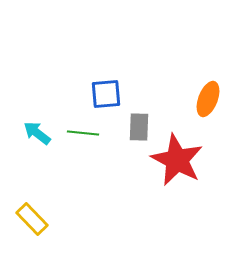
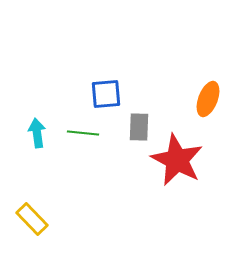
cyan arrow: rotated 44 degrees clockwise
